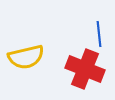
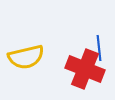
blue line: moved 14 px down
